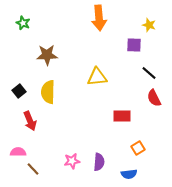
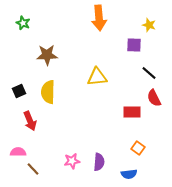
black square: rotated 16 degrees clockwise
red rectangle: moved 10 px right, 4 px up
orange square: rotated 24 degrees counterclockwise
